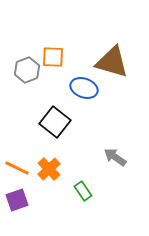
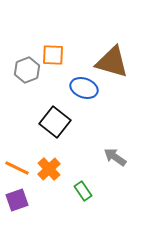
orange square: moved 2 px up
